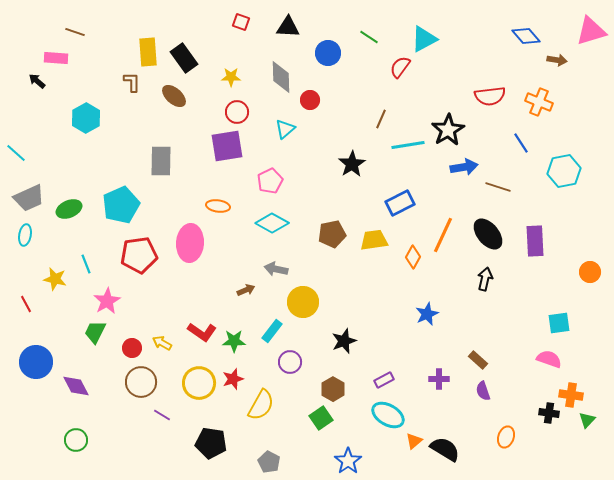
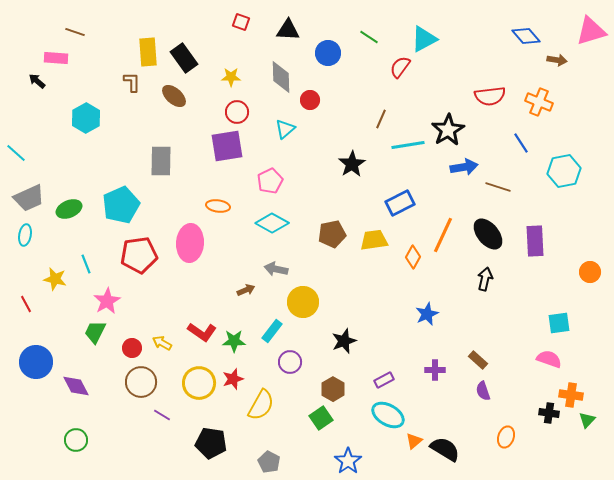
black triangle at (288, 27): moved 3 px down
purple cross at (439, 379): moved 4 px left, 9 px up
